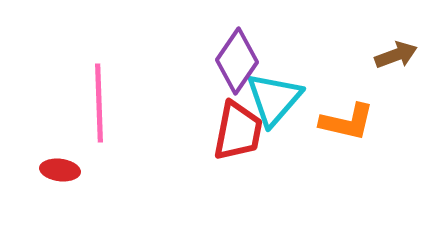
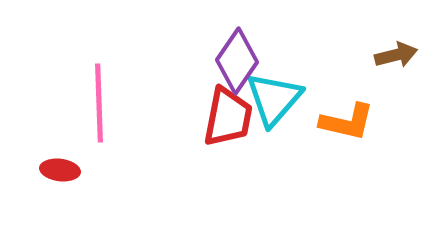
brown arrow: rotated 6 degrees clockwise
red trapezoid: moved 10 px left, 14 px up
